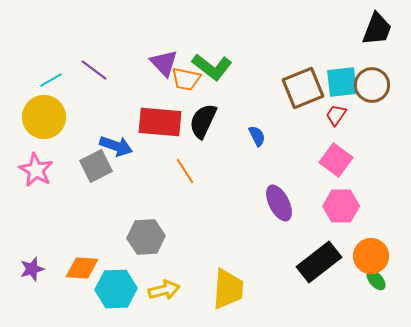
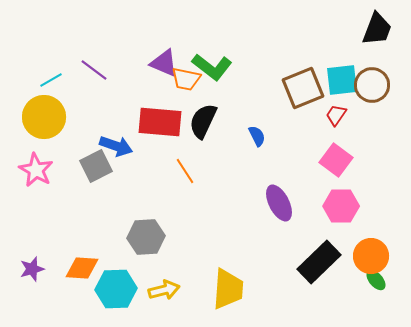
purple triangle: rotated 24 degrees counterclockwise
cyan square: moved 2 px up
black rectangle: rotated 6 degrees counterclockwise
